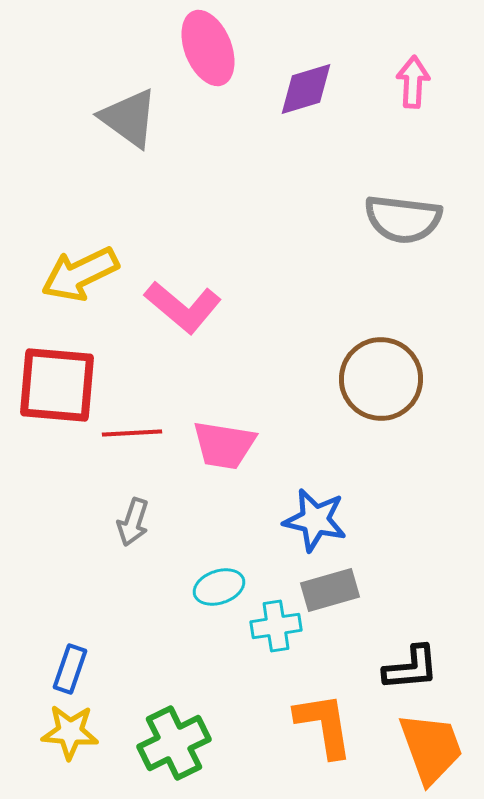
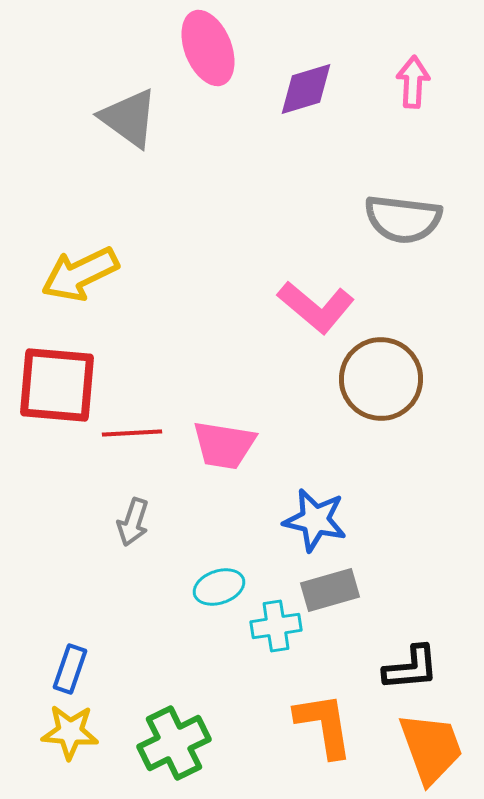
pink L-shape: moved 133 px right
